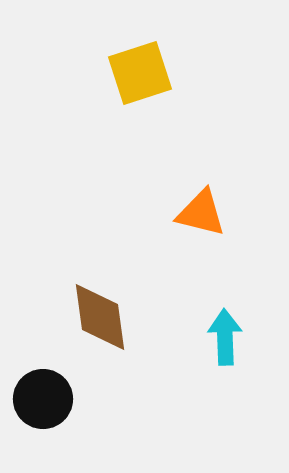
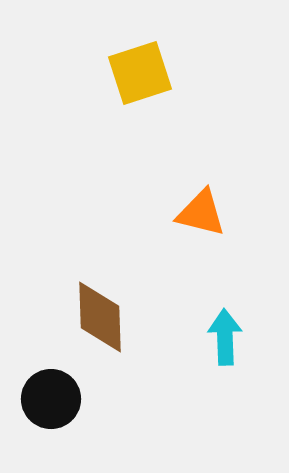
brown diamond: rotated 6 degrees clockwise
black circle: moved 8 px right
